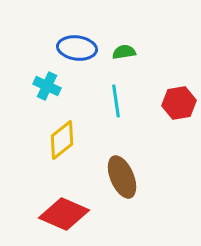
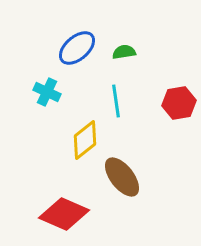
blue ellipse: rotated 48 degrees counterclockwise
cyan cross: moved 6 px down
yellow diamond: moved 23 px right
brown ellipse: rotated 15 degrees counterclockwise
